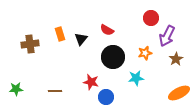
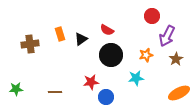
red circle: moved 1 px right, 2 px up
black triangle: rotated 16 degrees clockwise
orange star: moved 1 px right, 2 px down
black circle: moved 2 px left, 2 px up
red star: rotated 21 degrees counterclockwise
brown line: moved 1 px down
